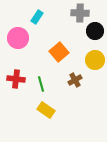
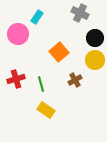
gray cross: rotated 24 degrees clockwise
black circle: moved 7 px down
pink circle: moved 4 px up
red cross: rotated 24 degrees counterclockwise
